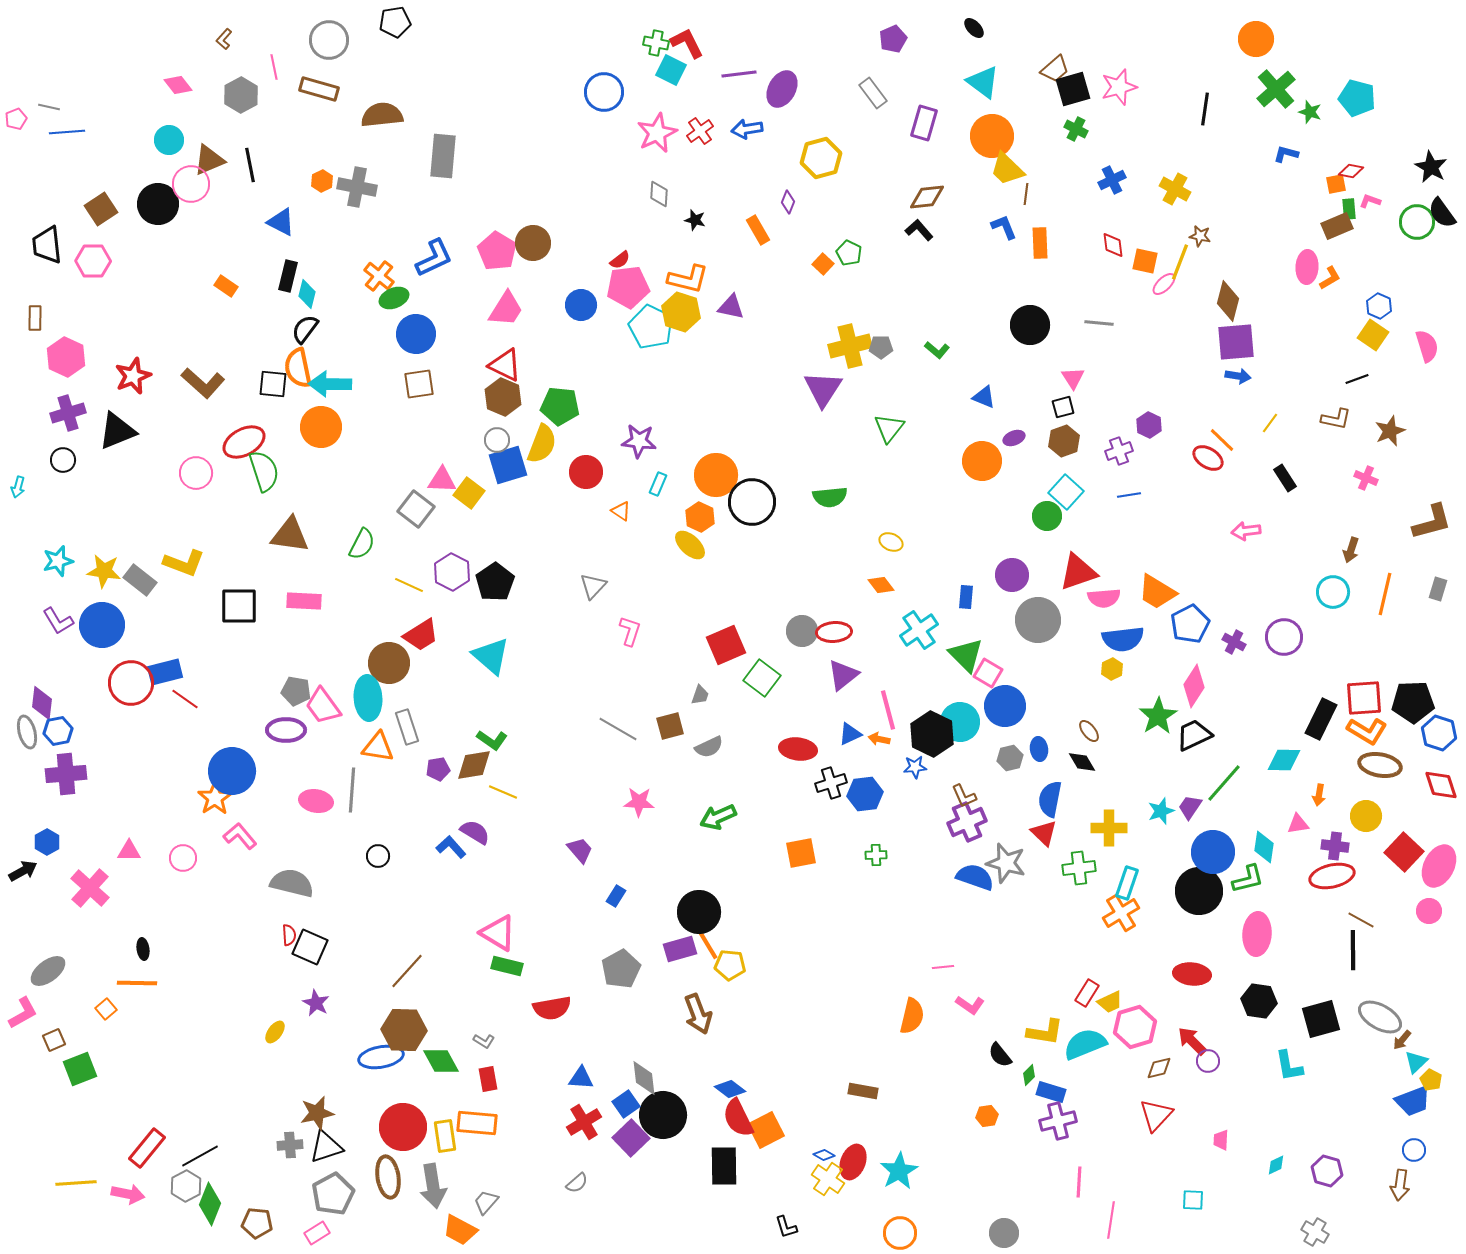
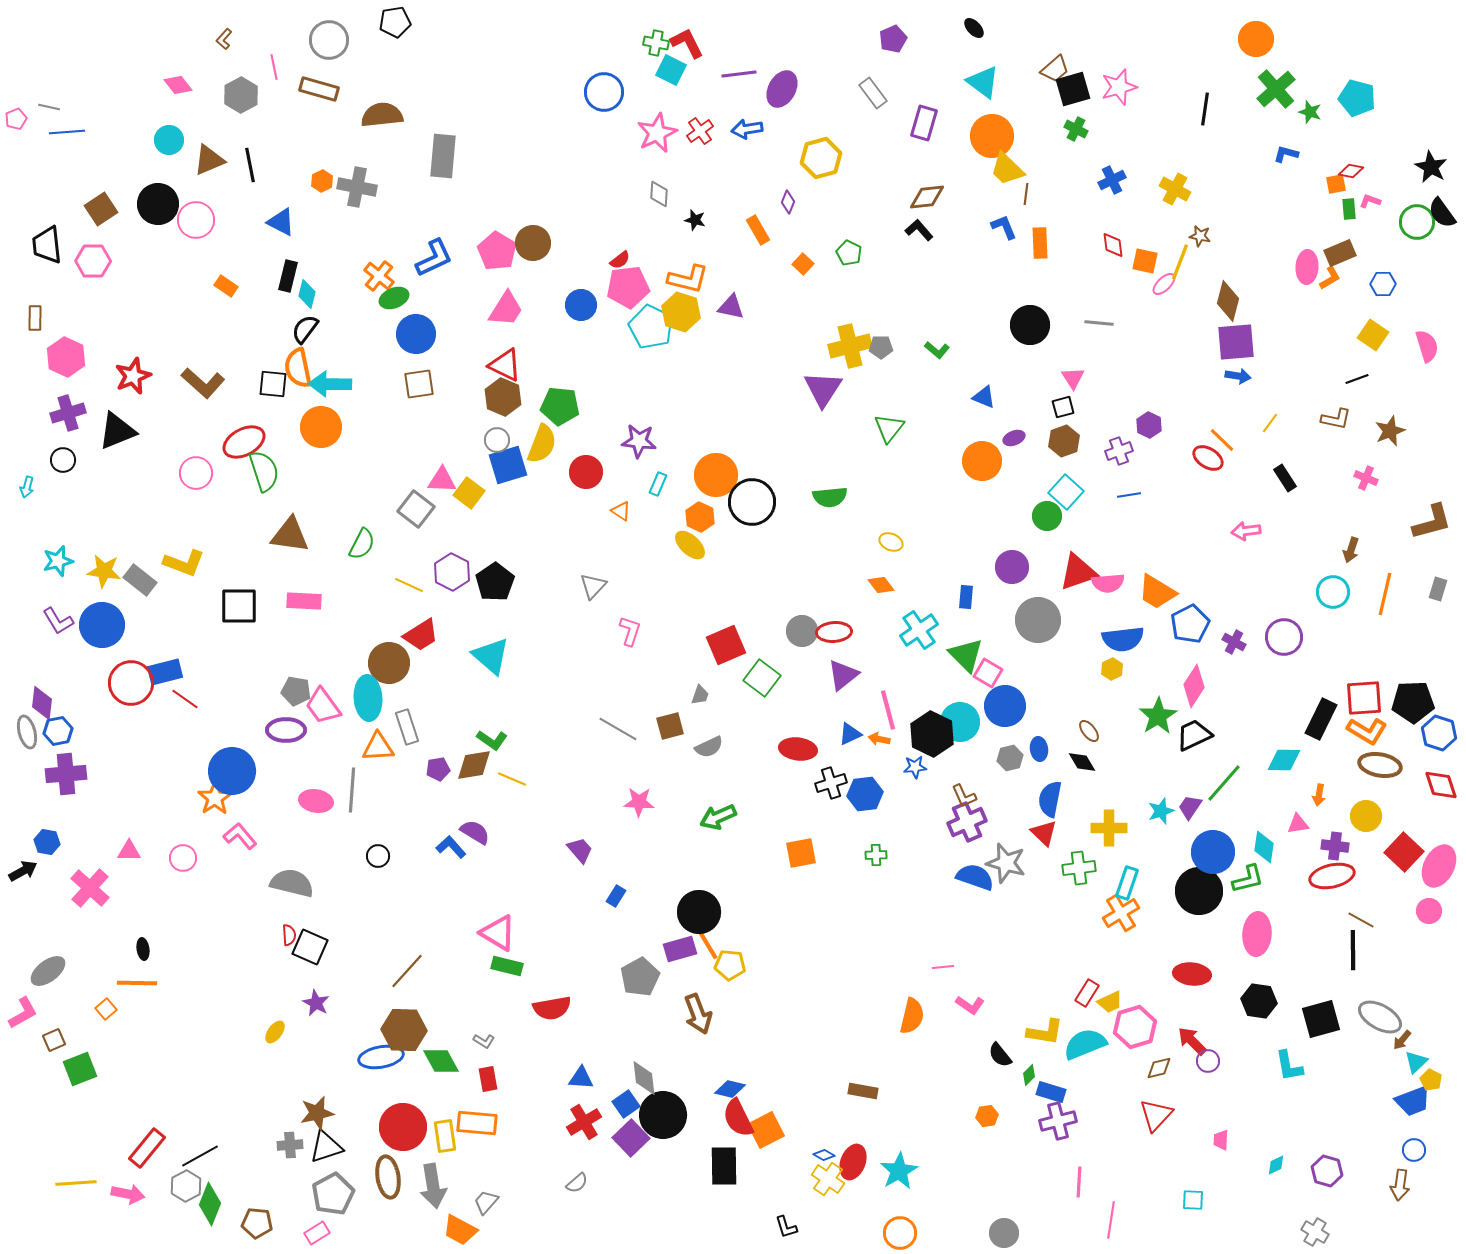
pink circle at (191, 184): moved 5 px right, 36 px down
brown rectangle at (1337, 226): moved 3 px right, 27 px down
orange square at (823, 264): moved 20 px left
blue hexagon at (1379, 306): moved 4 px right, 22 px up; rotated 25 degrees counterclockwise
cyan arrow at (18, 487): moved 9 px right
purple circle at (1012, 575): moved 8 px up
pink semicircle at (1104, 598): moved 4 px right, 15 px up
orange triangle at (378, 747): rotated 12 degrees counterclockwise
yellow line at (503, 792): moved 9 px right, 13 px up
blue hexagon at (47, 842): rotated 20 degrees counterclockwise
gray pentagon at (621, 969): moved 19 px right, 8 px down
blue diamond at (730, 1089): rotated 24 degrees counterclockwise
